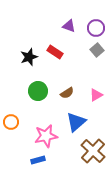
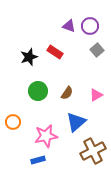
purple circle: moved 6 px left, 2 px up
brown semicircle: rotated 24 degrees counterclockwise
orange circle: moved 2 px right
brown cross: rotated 20 degrees clockwise
